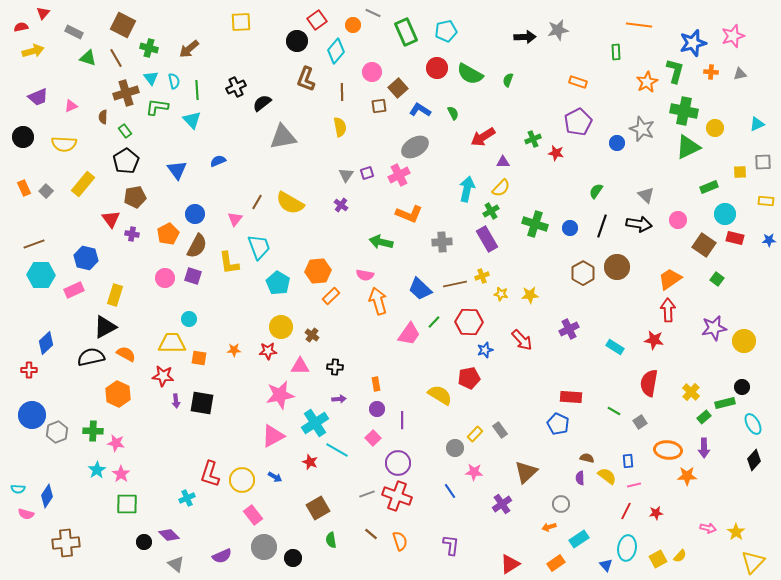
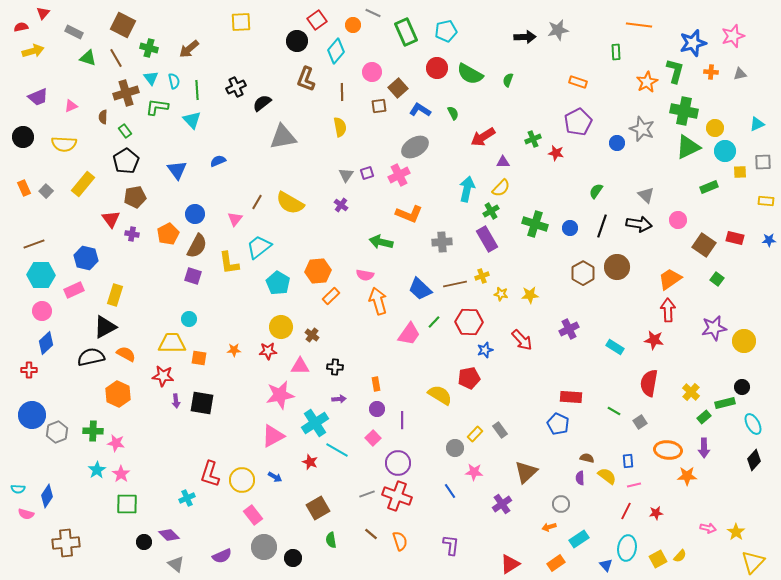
cyan circle at (725, 214): moved 63 px up
cyan trapezoid at (259, 247): rotated 108 degrees counterclockwise
pink circle at (165, 278): moved 123 px left, 33 px down
